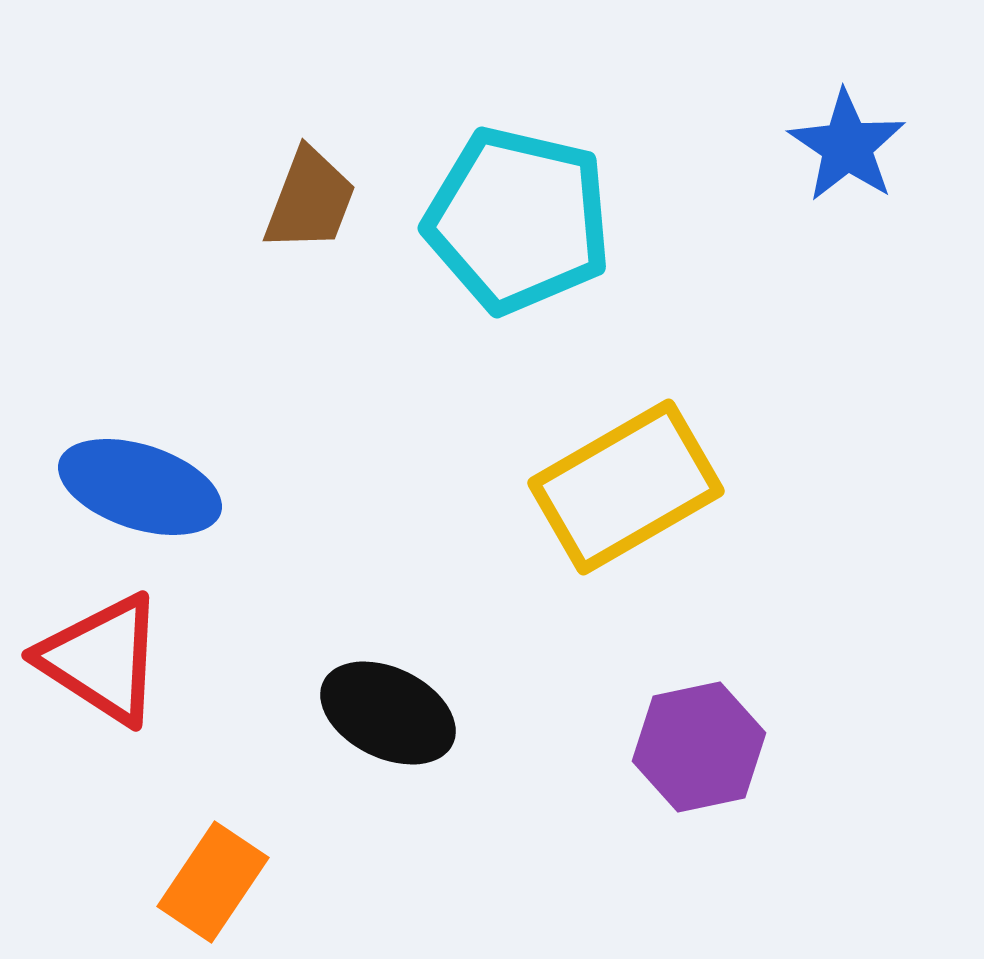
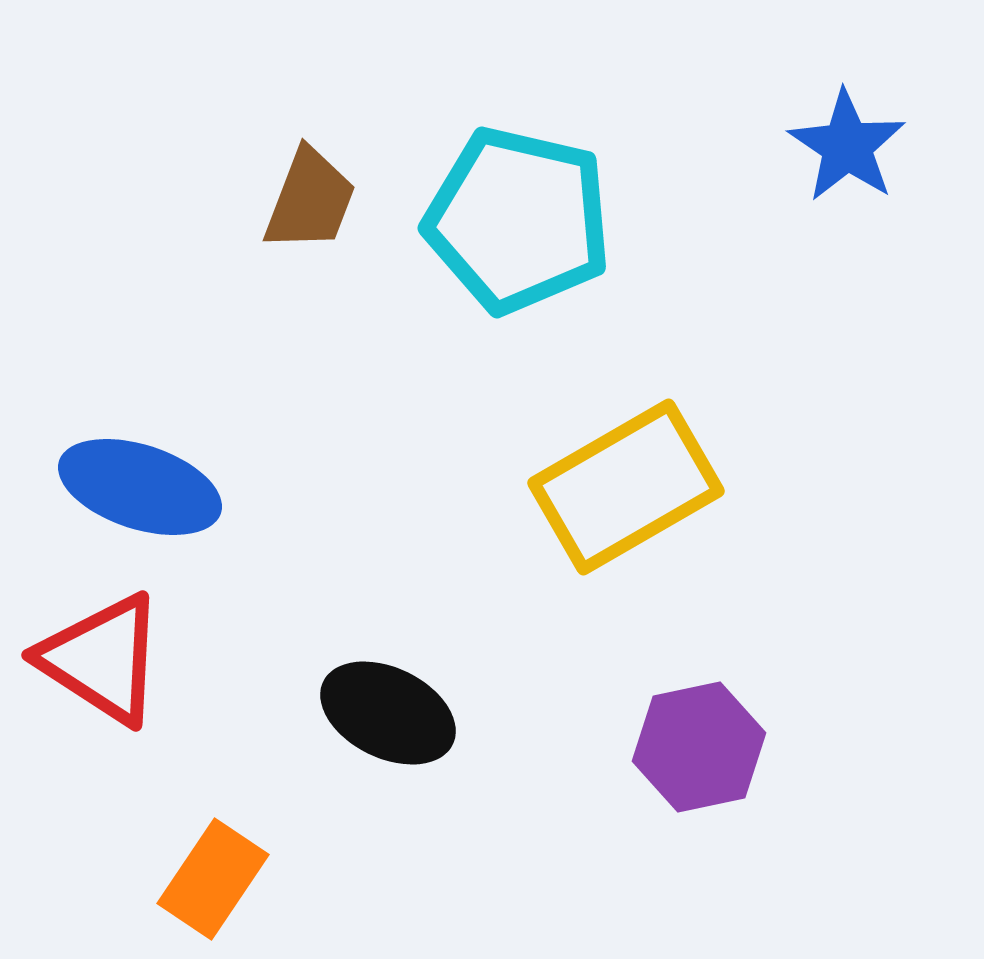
orange rectangle: moved 3 px up
